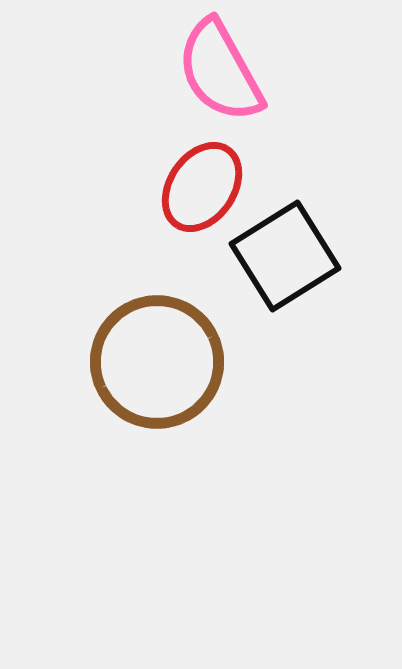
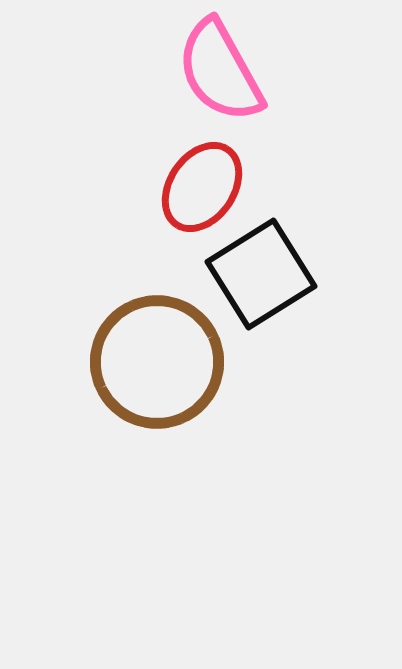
black square: moved 24 px left, 18 px down
